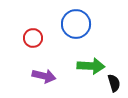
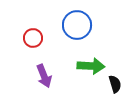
blue circle: moved 1 px right, 1 px down
purple arrow: rotated 55 degrees clockwise
black semicircle: moved 1 px right, 1 px down
